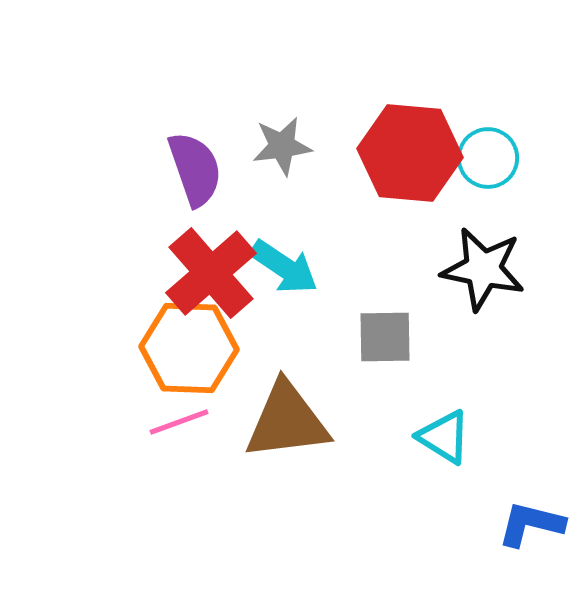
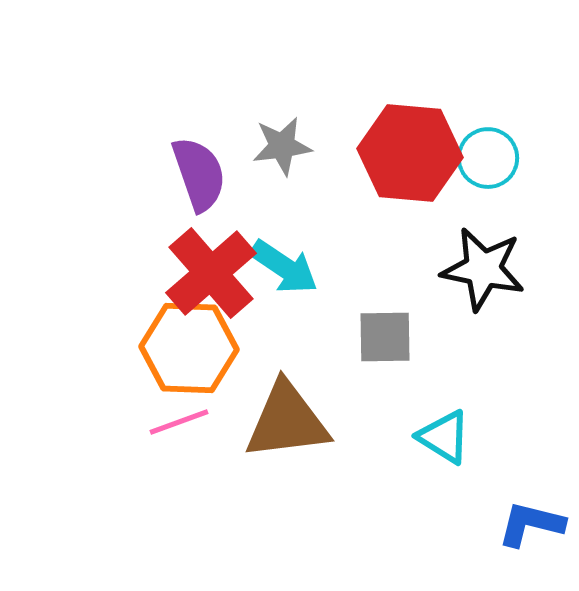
purple semicircle: moved 4 px right, 5 px down
